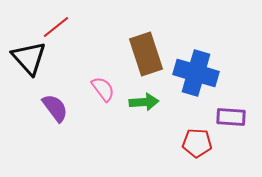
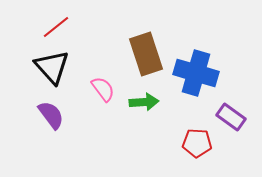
black triangle: moved 23 px right, 9 px down
purple semicircle: moved 4 px left, 7 px down
purple rectangle: rotated 32 degrees clockwise
